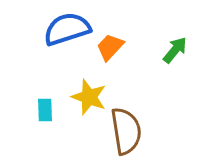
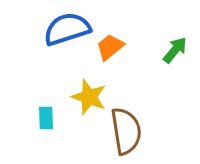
orange trapezoid: rotated 8 degrees clockwise
cyan rectangle: moved 1 px right, 8 px down
